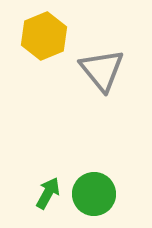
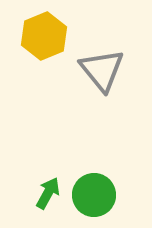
green circle: moved 1 px down
